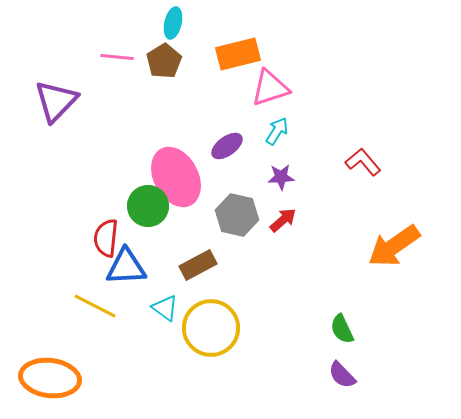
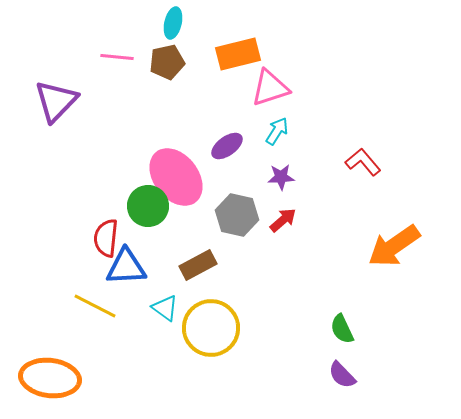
brown pentagon: moved 3 px right, 1 px down; rotated 20 degrees clockwise
pink ellipse: rotated 10 degrees counterclockwise
